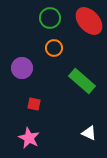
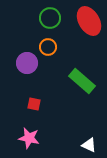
red ellipse: rotated 12 degrees clockwise
orange circle: moved 6 px left, 1 px up
purple circle: moved 5 px right, 5 px up
white triangle: moved 12 px down
pink star: rotated 15 degrees counterclockwise
